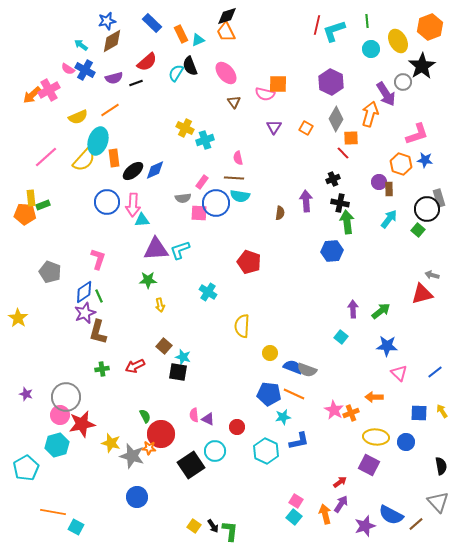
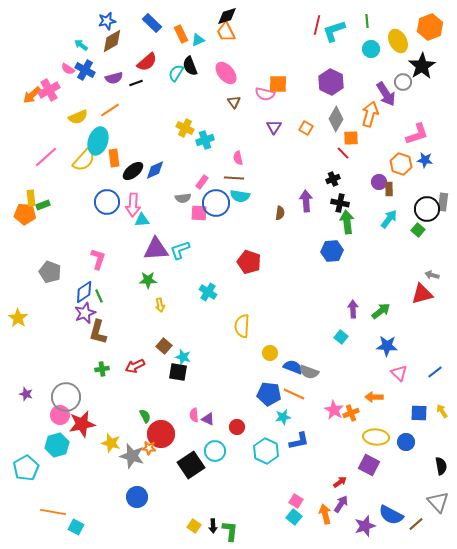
gray rectangle at (439, 198): moved 4 px right, 4 px down; rotated 24 degrees clockwise
gray semicircle at (307, 370): moved 2 px right, 2 px down
black arrow at (213, 526): rotated 32 degrees clockwise
